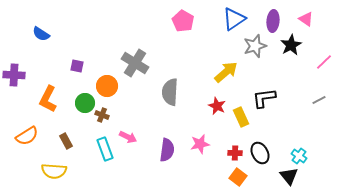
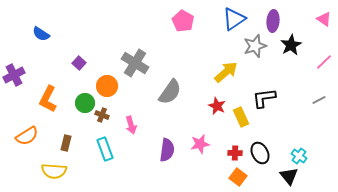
pink triangle: moved 18 px right
purple square: moved 2 px right, 3 px up; rotated 32 degrees clockwise
purple cross: rotated 30 degrees counterclockwise
gray semicircle: rotated 148 degrees counterclockwise
pink arrow: moved 3 px right, 12 px up; rotated 48 degrees clockwise
brown rectangle: moved 2 px down; rotated 42 degrees clockwise
